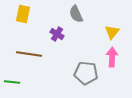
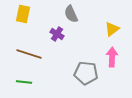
gray semicircle: moved 5 px left
yellow triangle: moved 3 px up; rotated 14 degrees clockwise
brown line: rotated 10 degrees clockwise
green line: moved 12 px right
